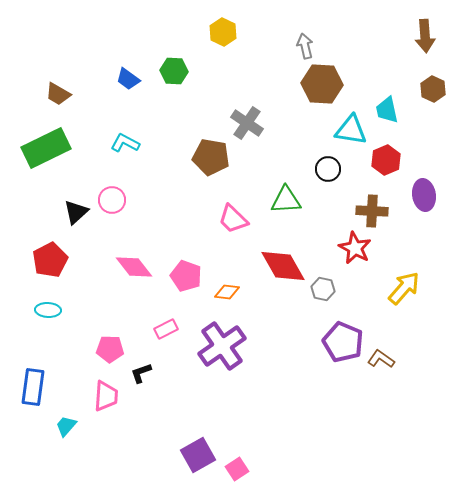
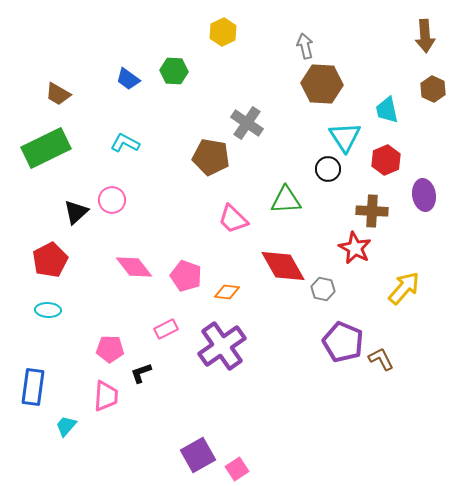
yellow hexagon at (223, 32): rotated 8 degrees clockwise
cyan triangle at (351, 130): moved 6 px left, 7 px down; rotated 48 degrees clockwise
brown L-shape at (381, 359): rotated 28 degrees clockwise
